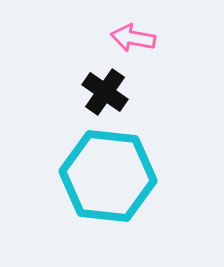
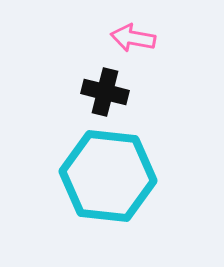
black cross: rotated 21 degrees counterclockwise
